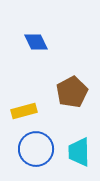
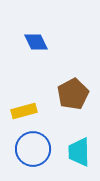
brown pentagon: moved 1 px right, 2 px down
blue circle: moved 3 px left
